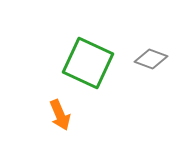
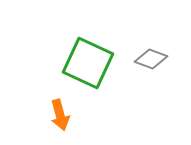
orange arrow: rotated 8 degrees clockwise
